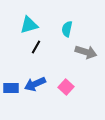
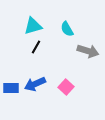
cyan triangle: moved 4 px right, 1 px down
cyan semicircle: rotated 42 degrees counterclockwise
gray arrow: moved 2 px right, 1 px up
